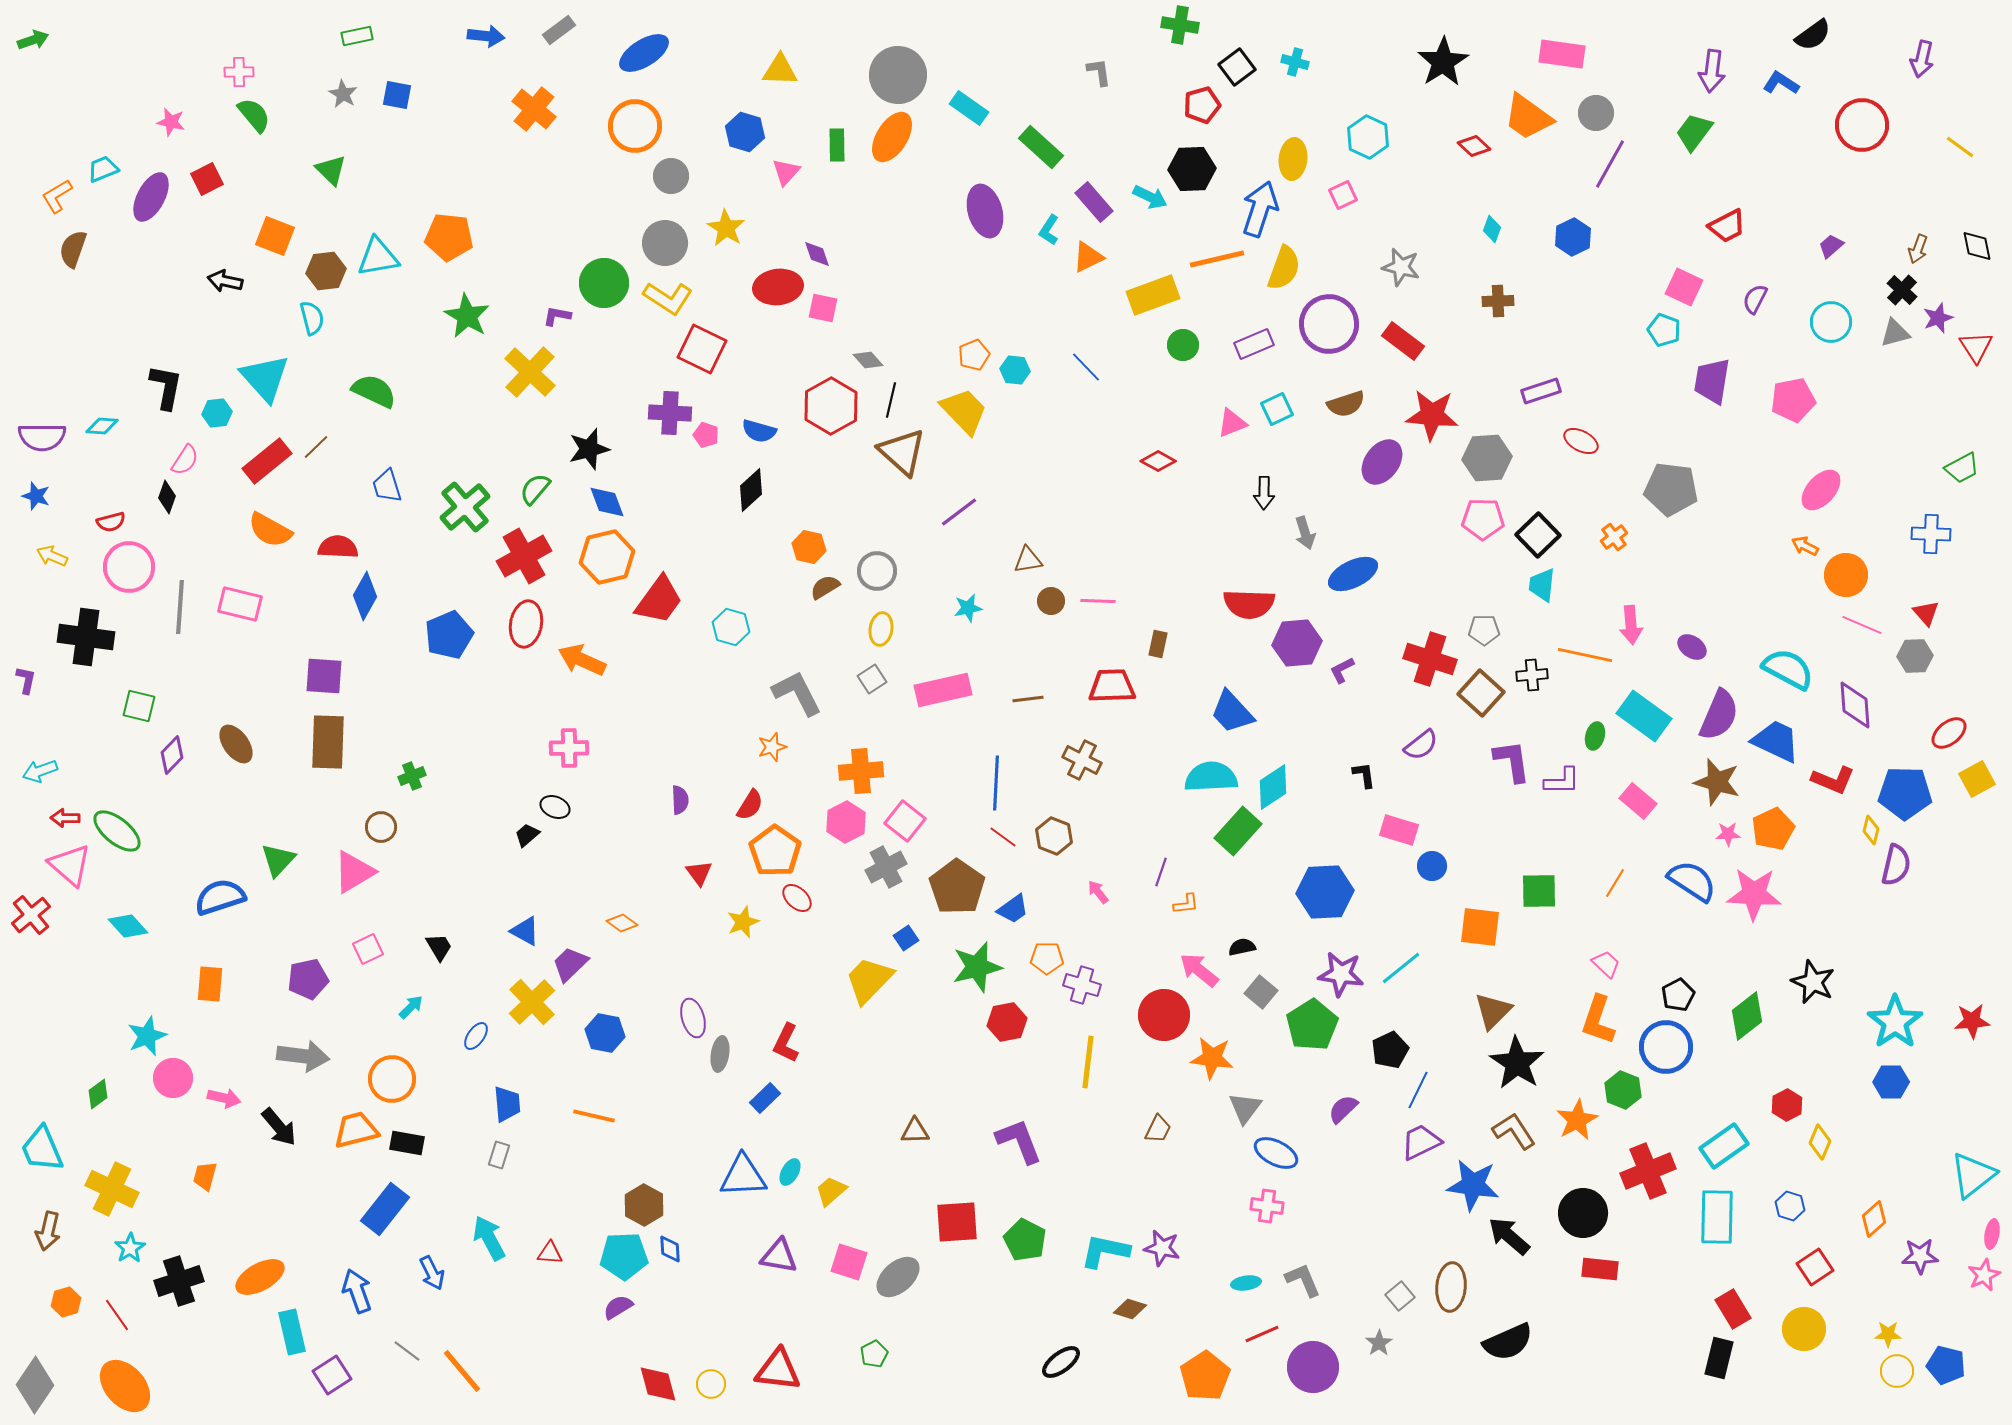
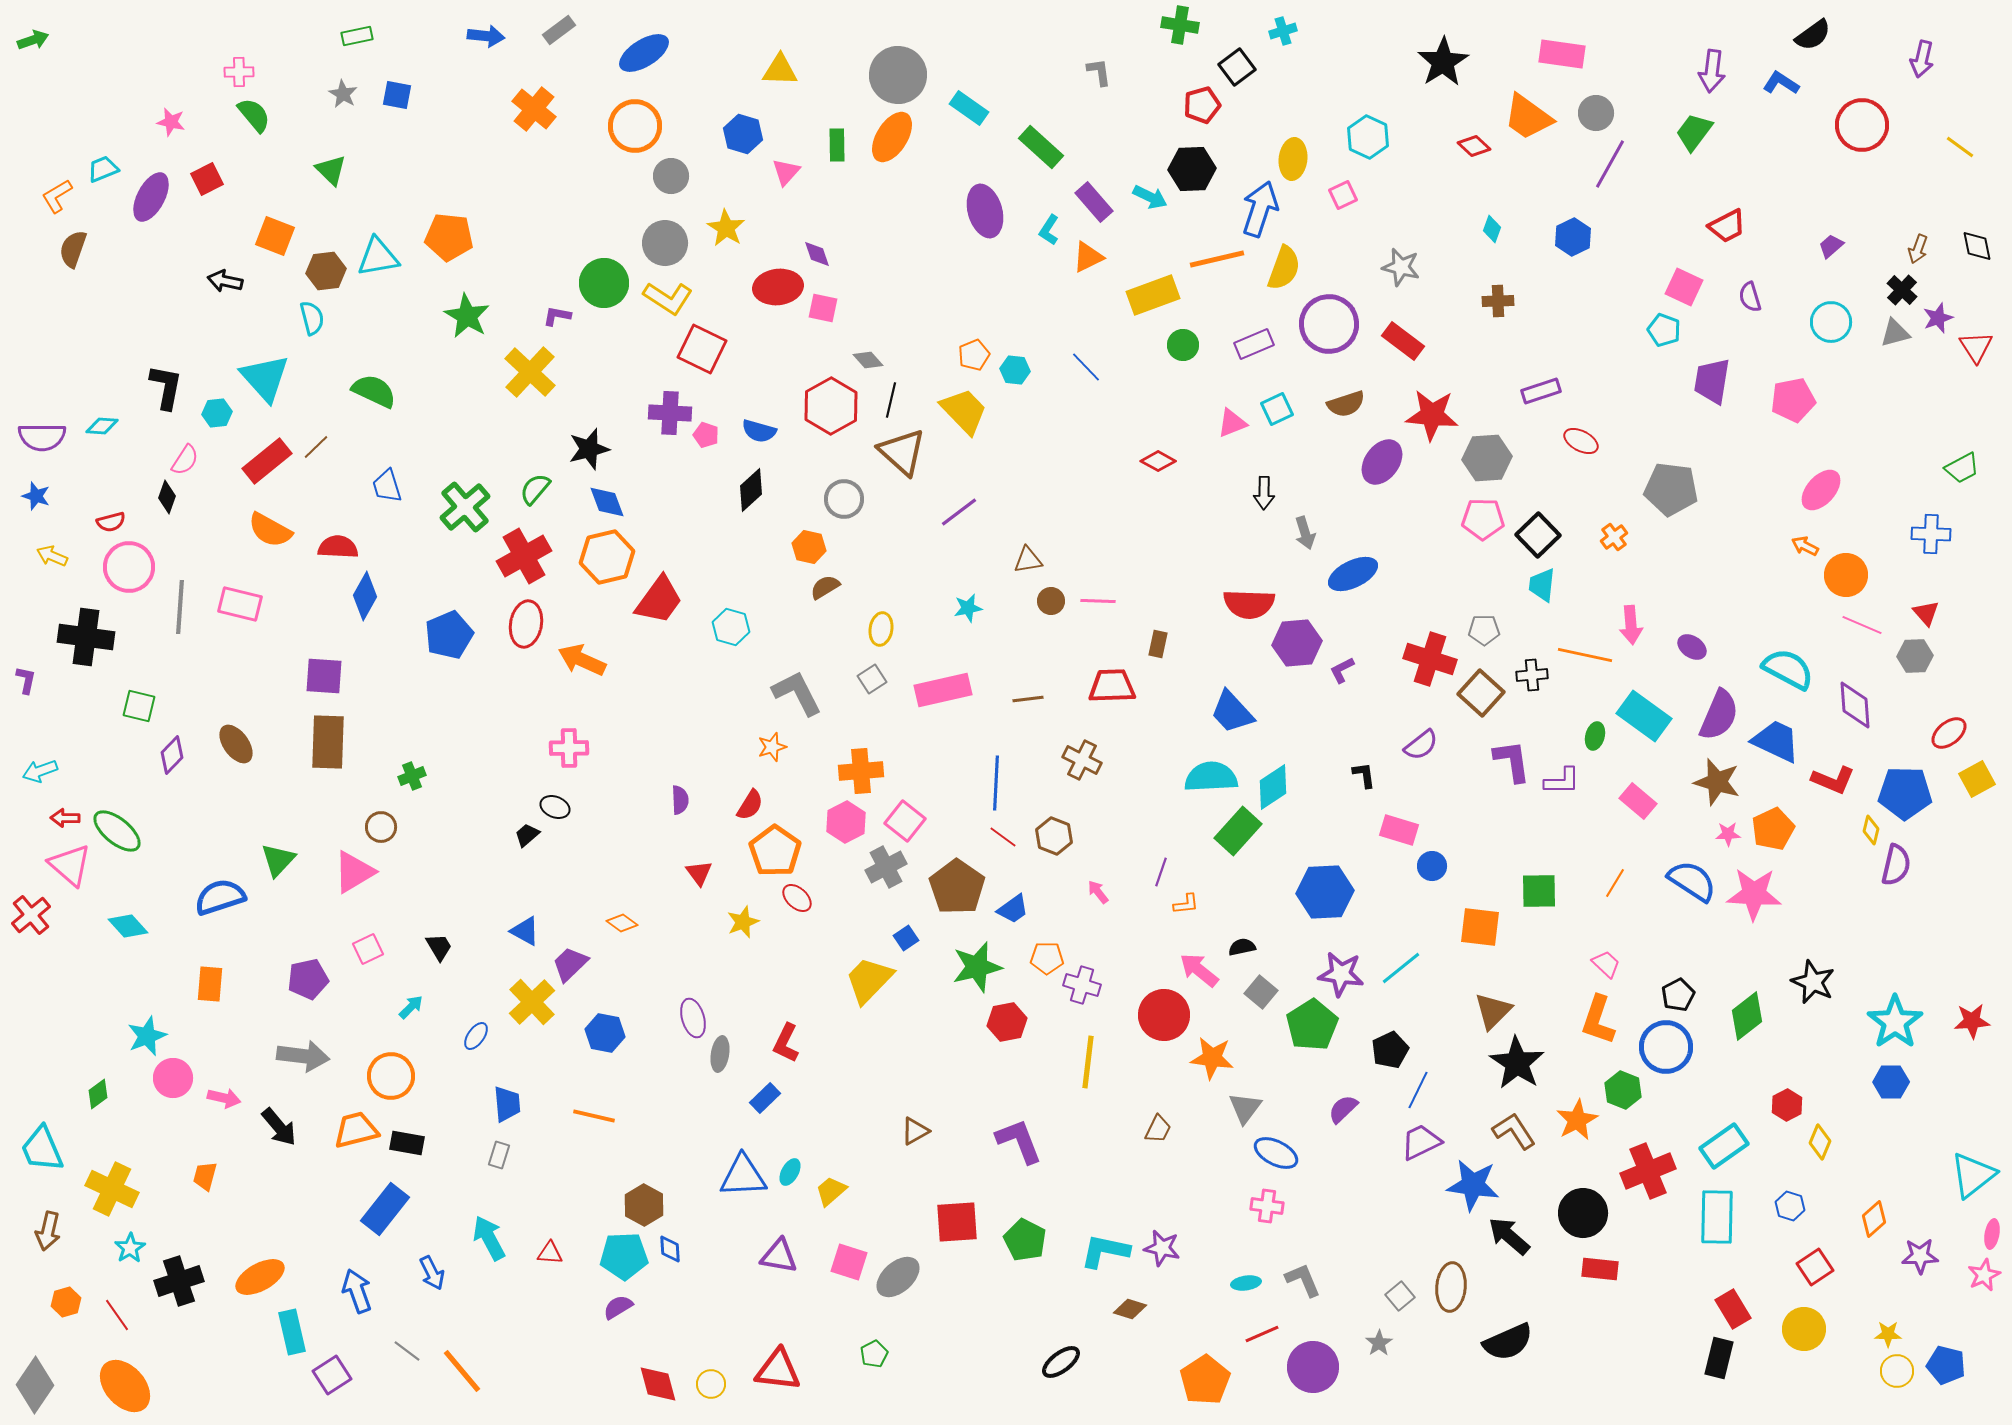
cyan cross at (1295, 62): moved 12 px left, 31 px up; rotated 32 degrees counterclockwise
blue hexagon at (745, 132): moved 2 px left, 2 px down
purple semicircle at (1755, 299): moved 5 px left, 2 px up; rotated 44 degrees counterclockwise
gray circle at (877, 571): moved 33 px left, 72 px up
orange circle at (392, 1079): moved 1 px left, 3 px up
brown triangle at (915, 1131): rotated 28 degrees counterclockwise
orange pentagon at (1205, 1376): moved 4 px down
